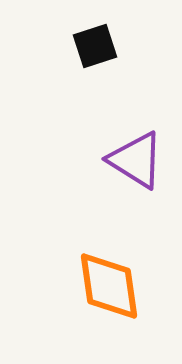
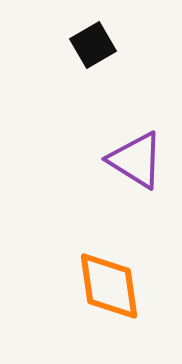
black square: moved 2 px left, 1 px up; rotated 12 degrees counterclockwise
